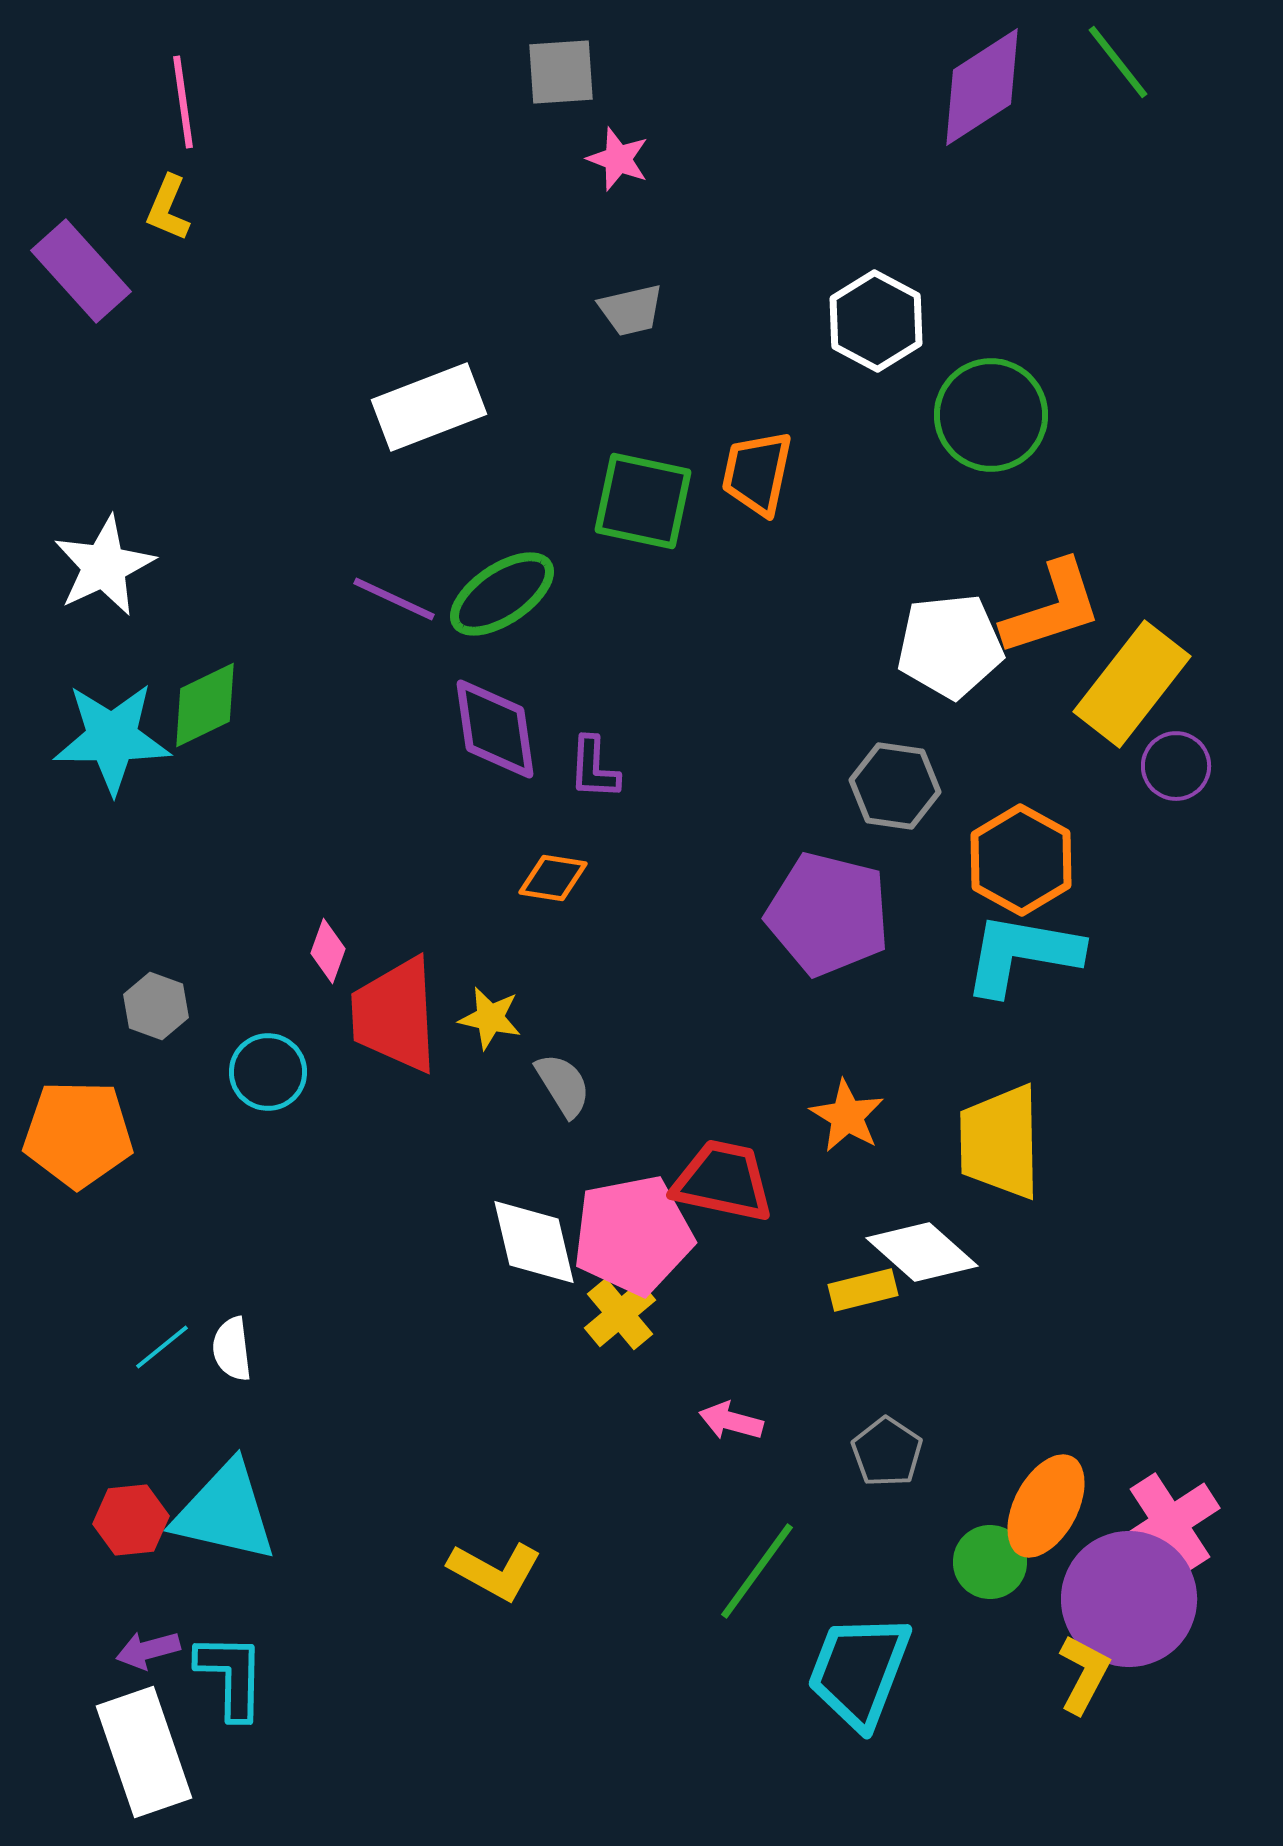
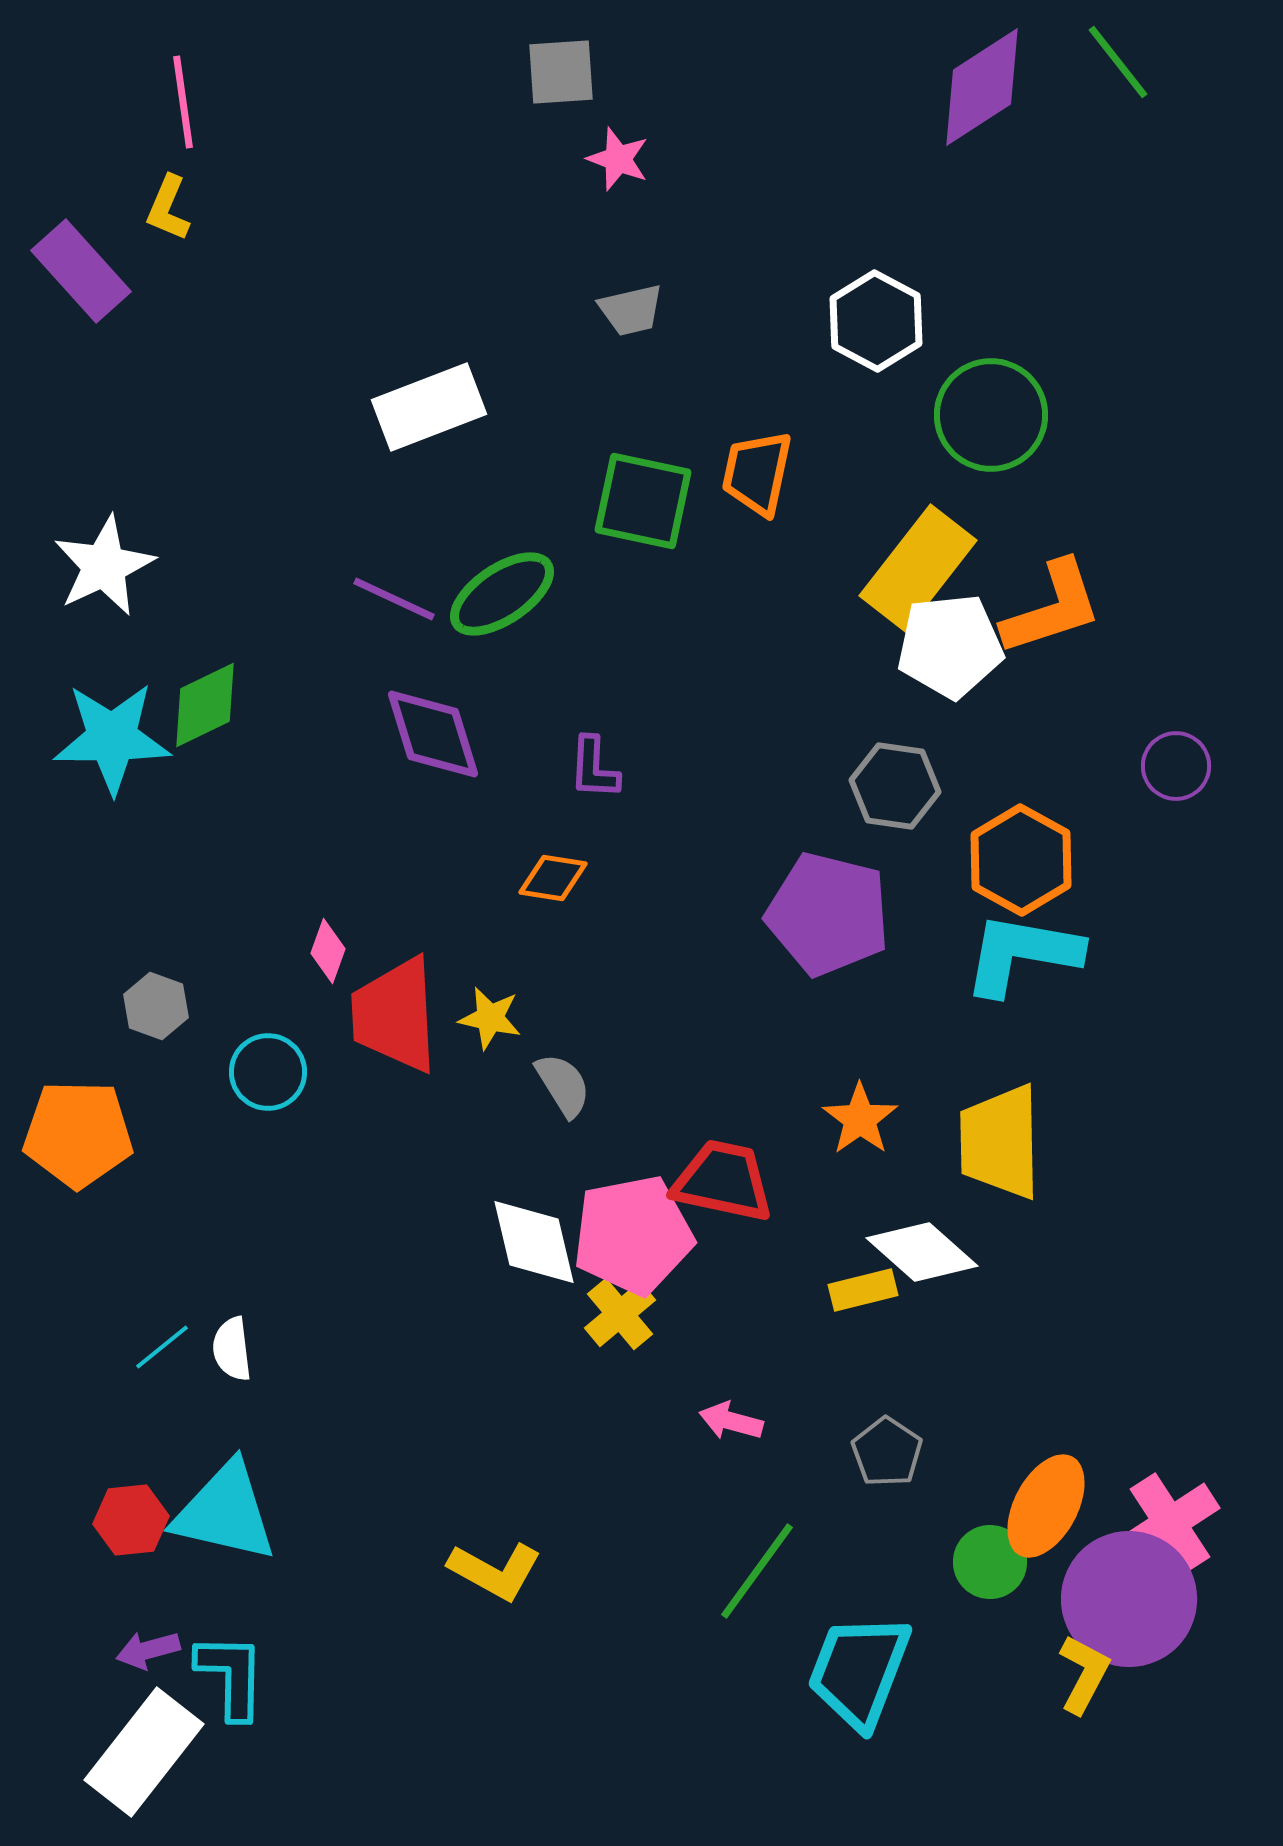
yellow rectangle at (1132, 684): moved 214 px left, 116 px up
purple diamond at (495, 729): moved 62 px left, 5 px down; rotated 9 degrees counterclockwise
orange star at (847, 1116): moved 13 px right, 3 px down; rotated 6 degrees clockwise
white rectangle at (144, 1752): rotated 57 degrees clockwise
